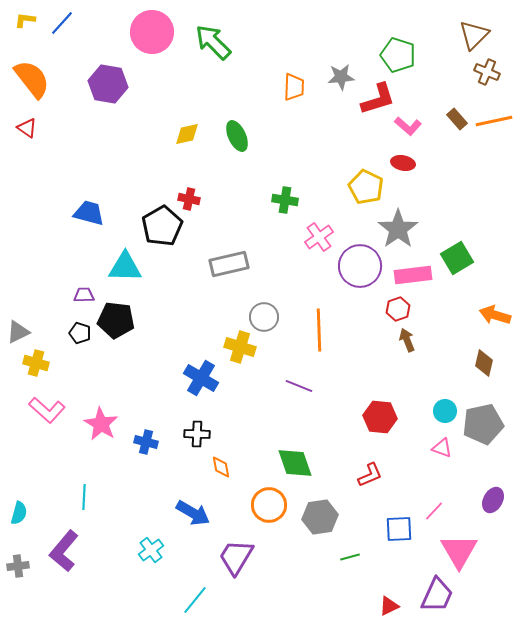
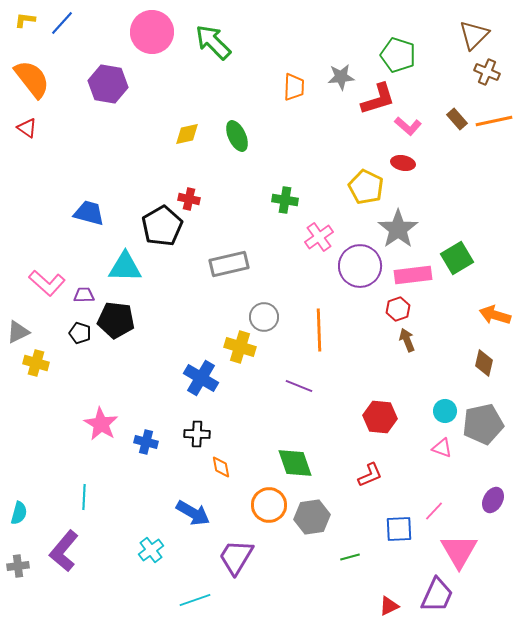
pink L-shape at (47, 410): moved 127 px up
gray hexagon at (320, 517): moved 8 px left
cyan line at (195, 600): rotated 32 degrees clockwise
